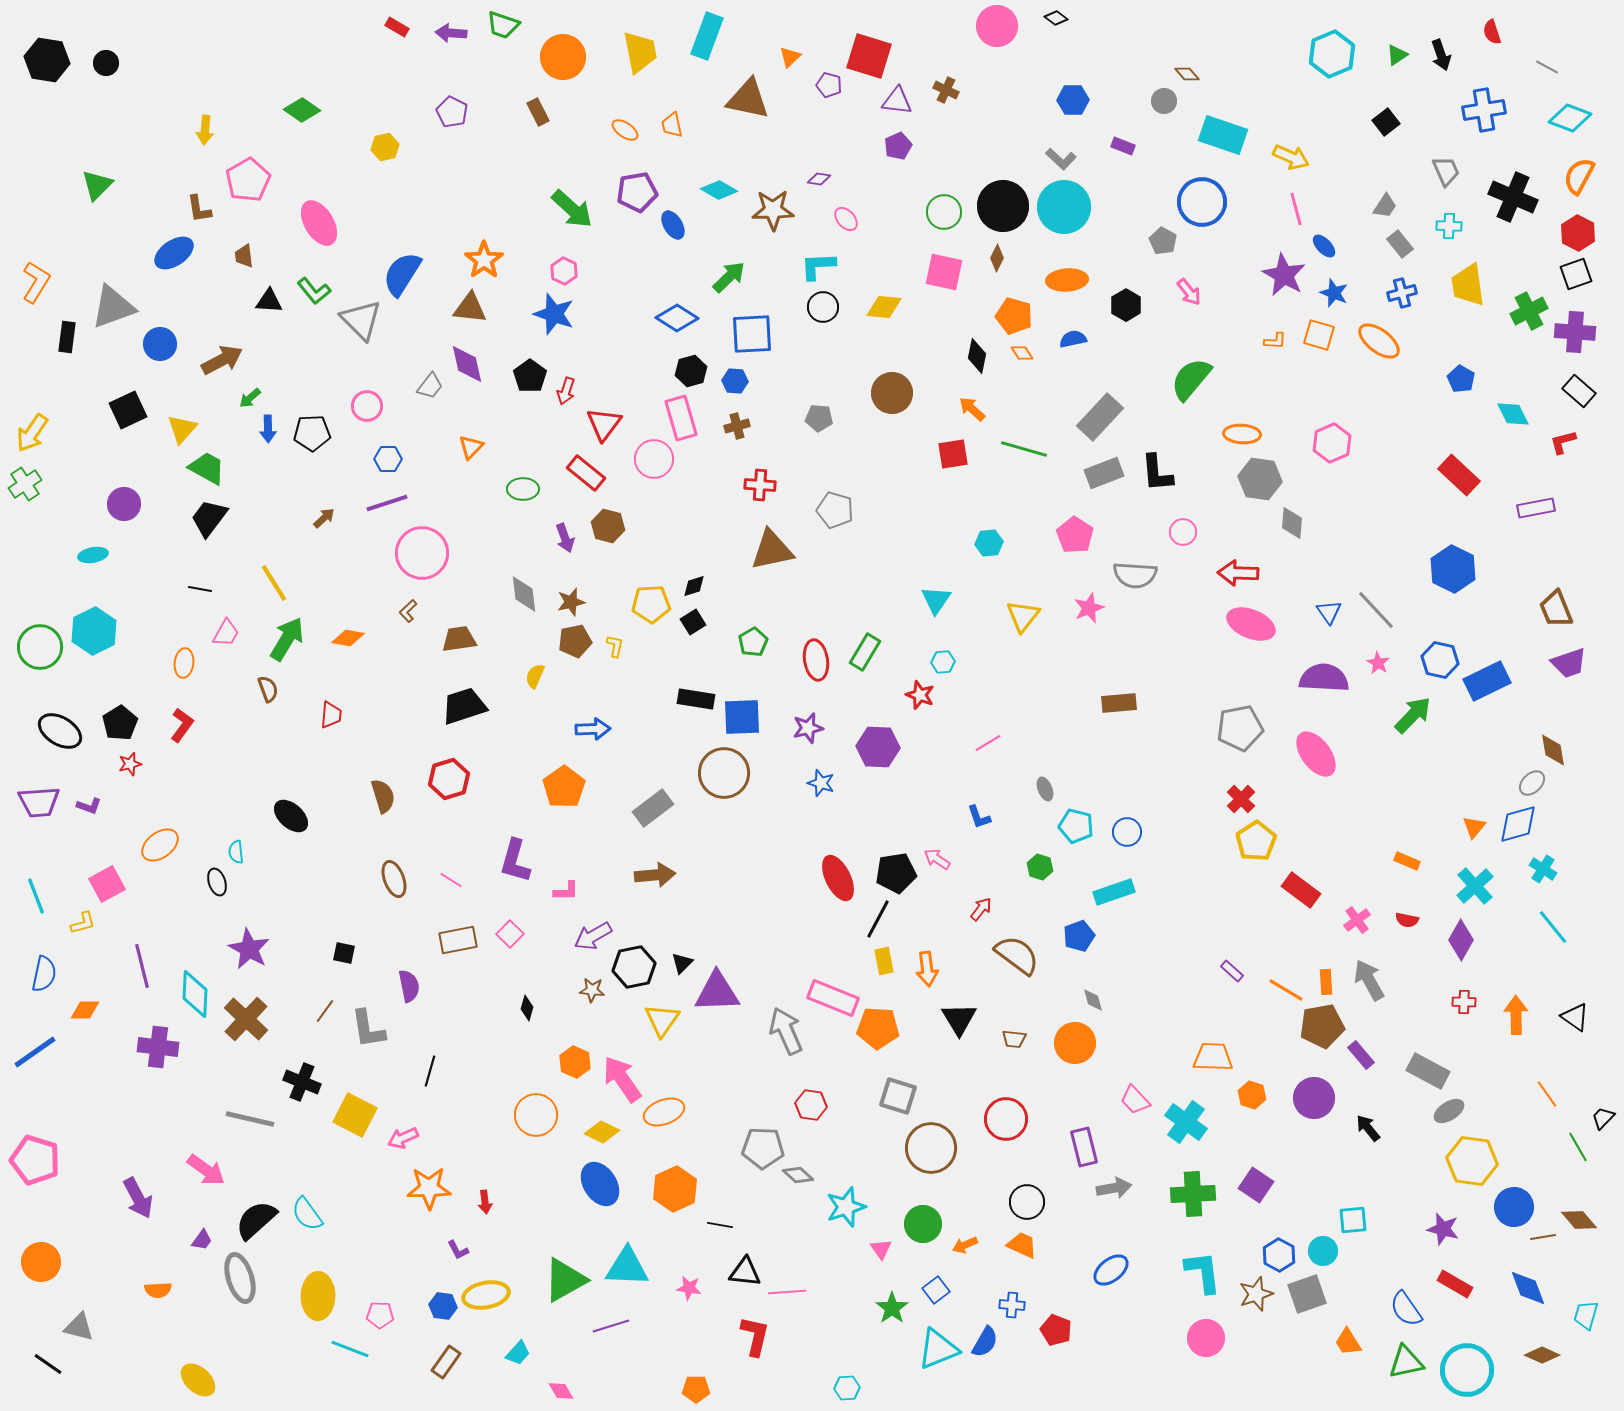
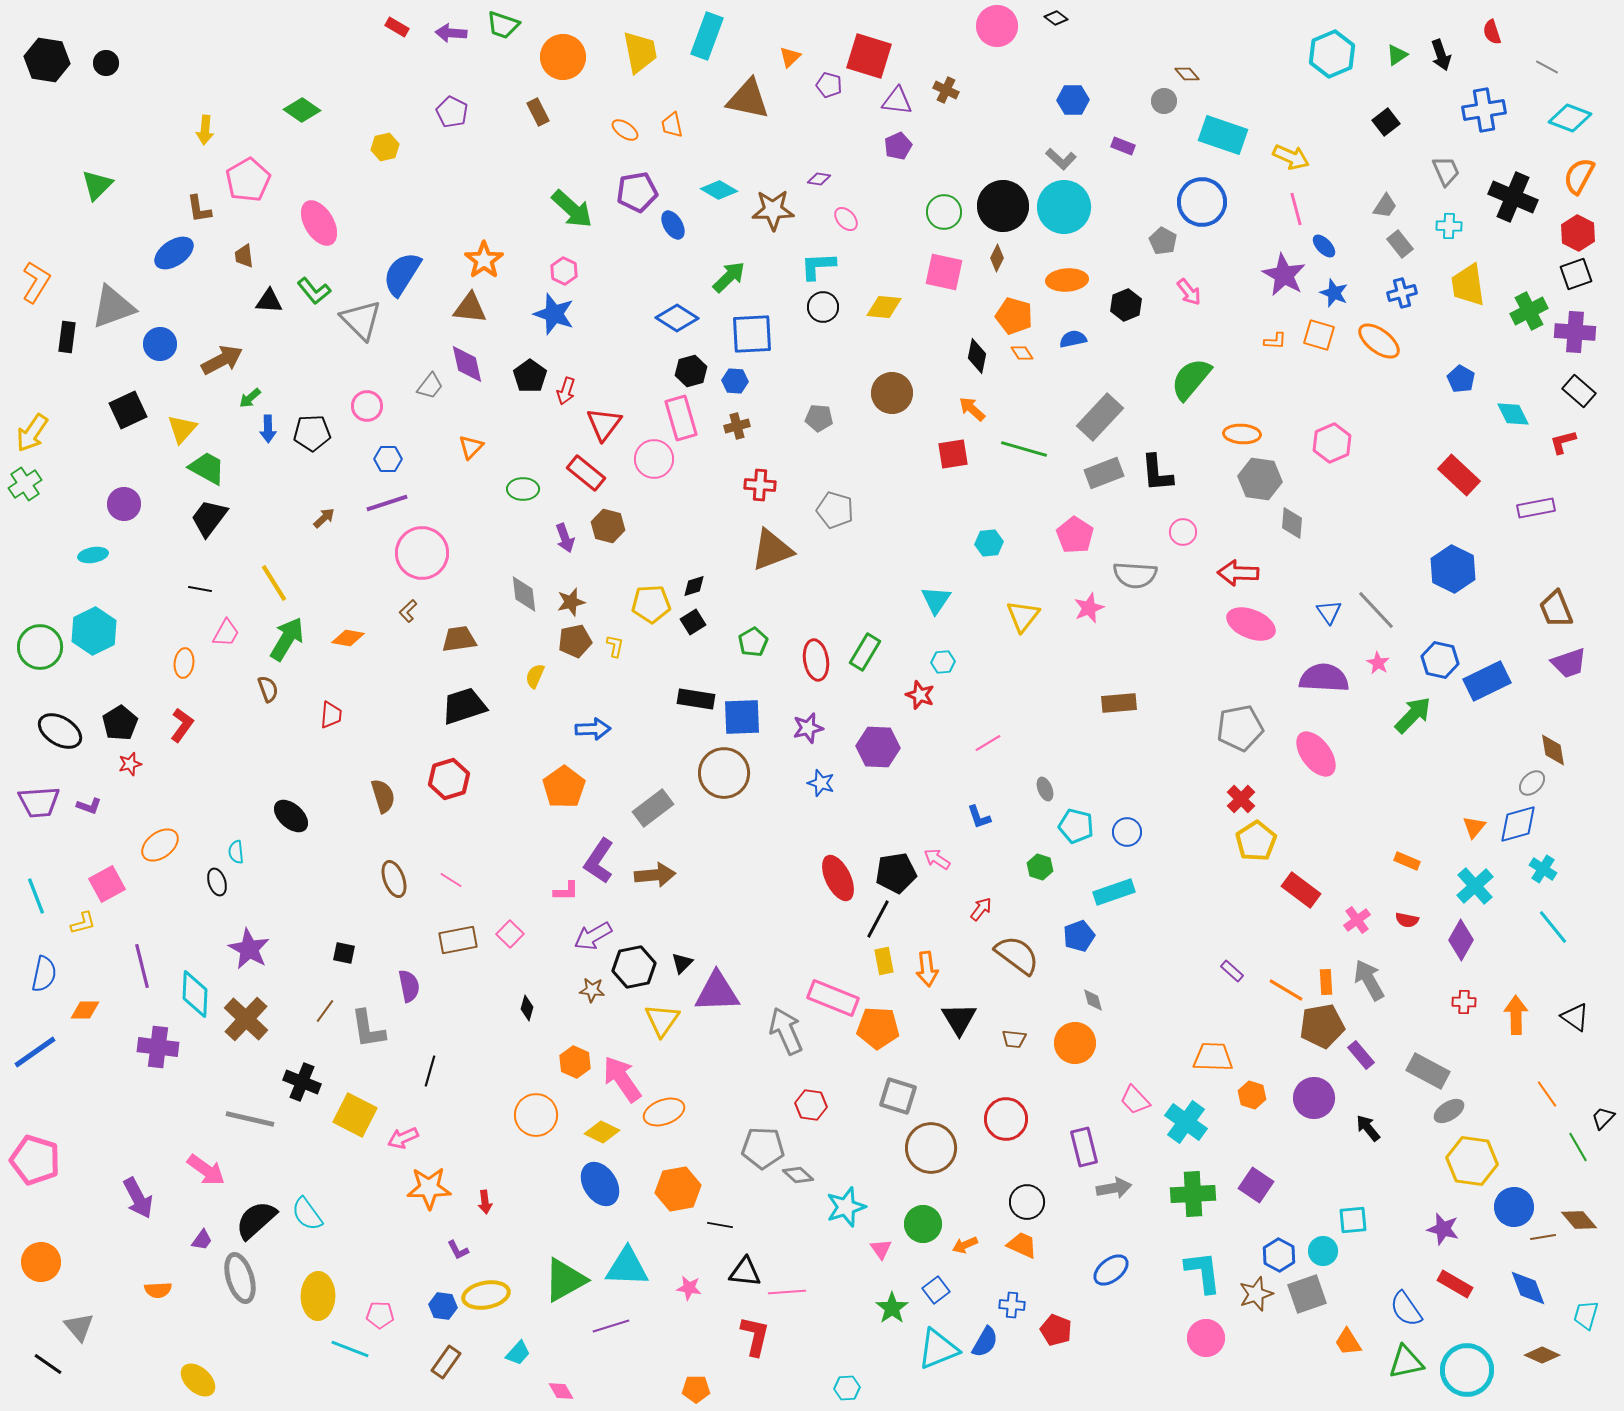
black hexagon at (1126, 305): rotated 8 degrees clockwise
brown triangle at (772, 550): rotated 9 degrees counterclockwise
purple L-shape at (515, 861): moved 84 px right; rotated 18 degrees clockwise
orange hexagon at (675, 1189): moved 3 px right; rotated 15 degrees clockwise
gray triangle at (79, 1327): rotated 36 degrees clockwise
